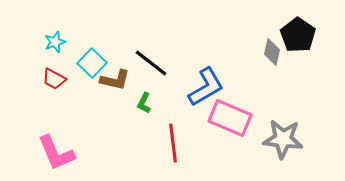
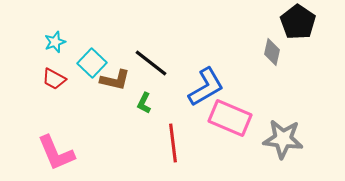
black pentagon: moved 13 px up
